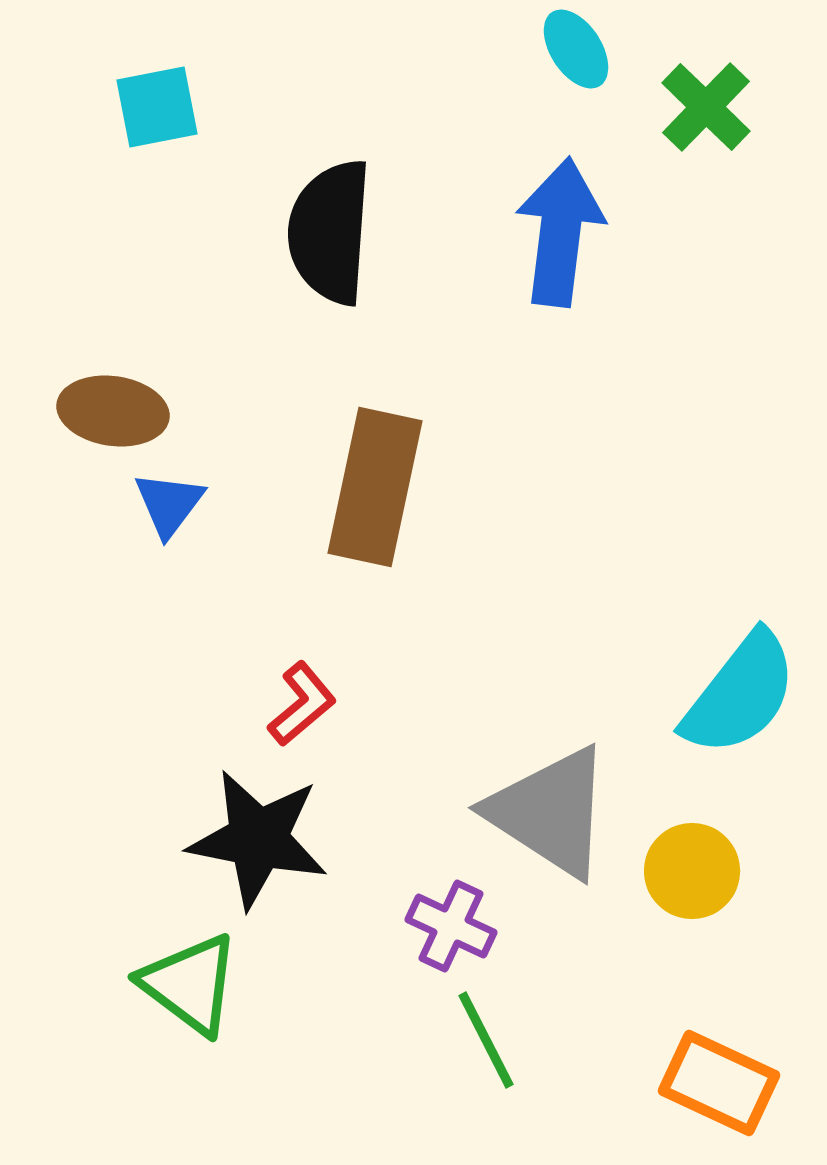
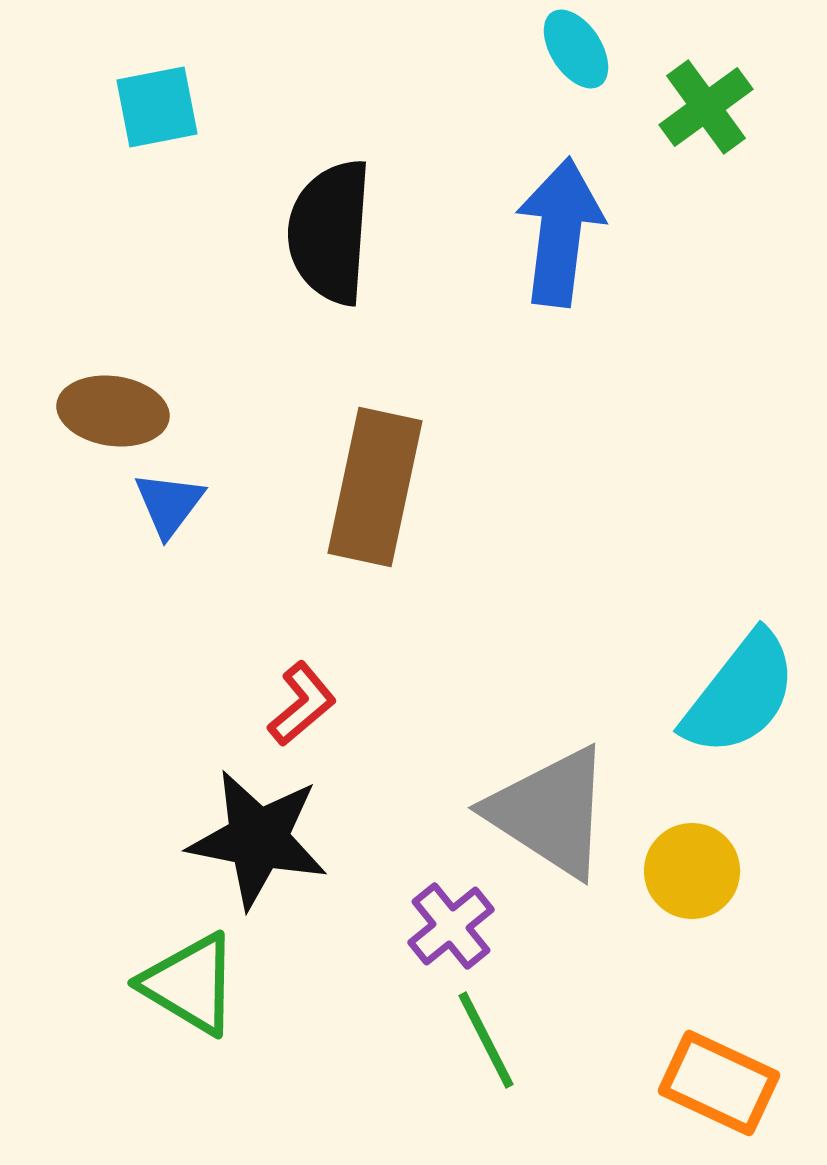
green cross: rotated 10 degrees clockwise
purple cross: rotated 26 degrees clockwise
green triangle: rotated 6 degrees counterclockwise
